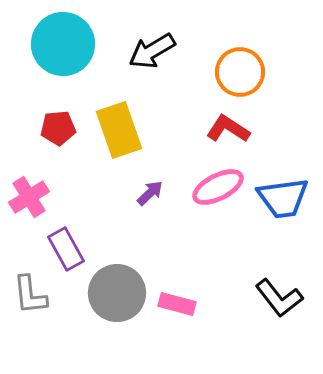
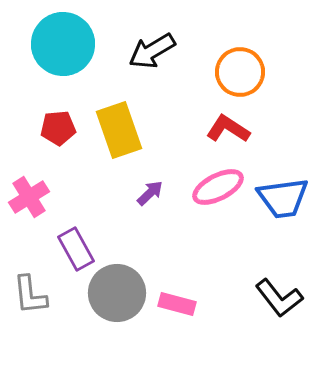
purple rectangle: moved 10 px right
